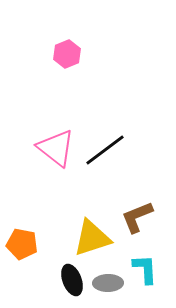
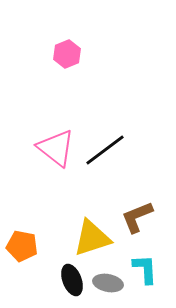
orange pentagon: moved 2 px down
gray ellipse: rotated 12 degrees clockwise
